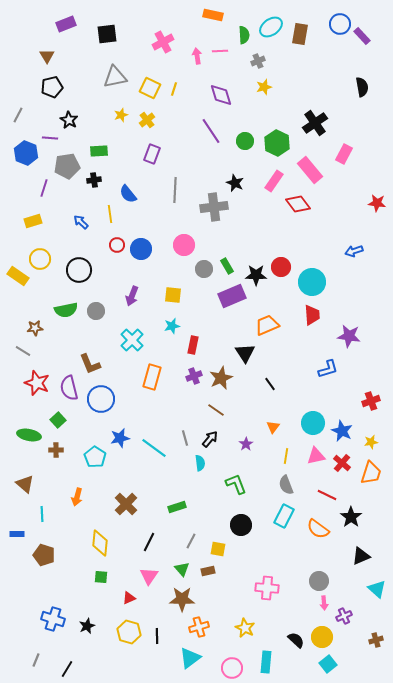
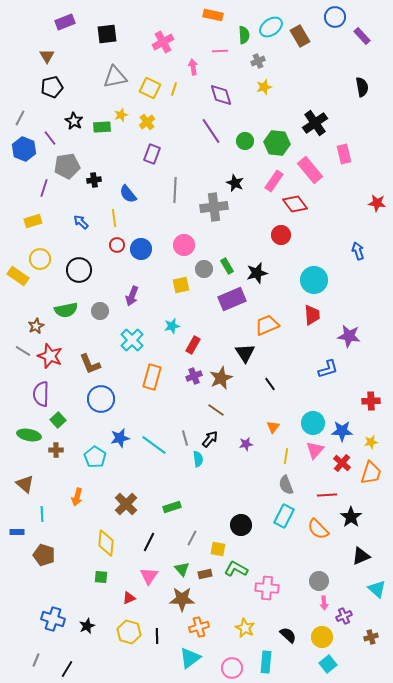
purple rectangle at (66, 24): moved 1 px left, 2 px up
blue circle at (340, 24): moved 5 px left, 7 px up
brown rectangle at (300, 34): moved 2 px down; rotated 40 degrees counterclockwise
pink arrow at (197, 56): moved 4 px left, 11 px down
gray line at (18, 115): moved 2 px right, 3 px down
black star at (69, 120): moved 5 px right, 1 px down
yellow cross at (147, 120): moved 2 px down
purple line at (50, 138): rotated 49 degrees clockwise
green hexagon at (277, 143): rotated 20 degrees counterclockwise
green rectangle at (99, 151): moved 3 px right, 24 px up
blue hexagon at (26, 153): moved 2 px left, 4 px up
pink rectangle at (344, 154): rotated 42 degrees counterclockwise
red diamond at (298, 204): moved 3 px left
yellow line at (110, 214): moved 4 px right, 4 px down
blue arrow at (354, 251): moved 4 px right; rotated 90 degrees clockwise
red circle at (281, 267): moved 32 px up
black star at (256, 275): moved 1 px right, 2 px up; rotated 15 degrees counterclockwise
cyan circle at (312, 282): moved 2 px right, 2 px up
yellow square at (173, 295): moved 8 px right, 10 px up; rotated 18 degrees counterclockwise
purple rectangle at (232, 296): moved 3 px down
gray circle at (96, 311): moved 4 px right
brown star at (35, 328): moved 1 px right, 2 px up; rotated 21 degrees counterclockwise
red rectangle at (193, 345): rotated 18 degrees clockwise
red star at (37, 383): moved 13 px right, 27 px up
purple semicircle at (69, 388): moved 28 px left, 6 px down; rotated 15 degrees clockwise
red cross at (371, 401): rotated 18 degrees clockwise
blue star at (342, 431): rotated 25 degrees counterclockwise
purple star at (246, 444): rotated 24 degrees clockwise
cyan line at (154, 448): moved 3 px up
pink triangle at (316, 456): moved 1 px left, 6 px up; rotated 36 degrees counterclockwise
cyan semicircle at (200, 463): moved 2 px left, 4 px up
green L-shape at (236, 484): moved 85 px down; rotated 40 degrees counterclockwise
red line at (327, 495): rotated 30 degrees counterclockwise
green rectangle at (177, 507): moved 5 px left
orange semicircle at (318, 529): rotated 10 degrees clockwise
blue rectangle at (17, 534): moved 2 px up
gray line at (191, 541): moved 1 px right, 3 px up
yellow diamond at (100, 543): moved 6 px right
brown rectangle at (208, 571): moved 3 px left, 3 px down
black semicircle at (296, 640): moved 8 px left, 5 px up
brown cross at (376, 640): moved 5 px left, 3 px up
